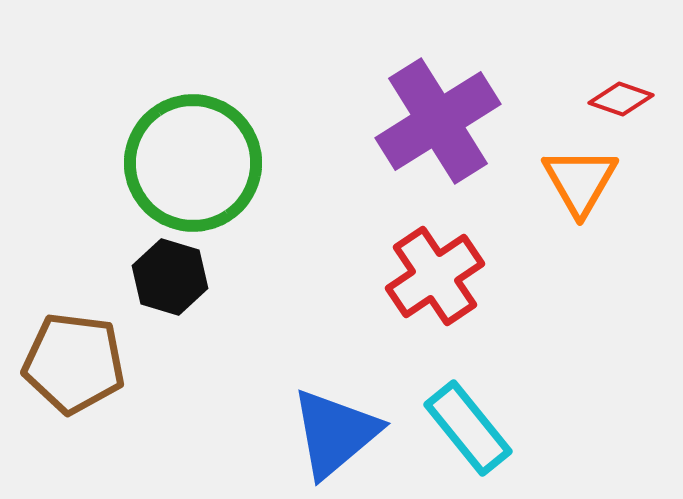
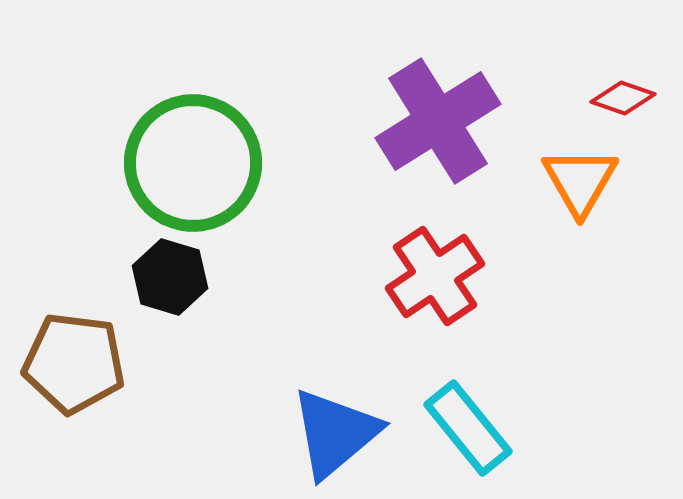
red diamond: moved 2 px right, 1 px up
